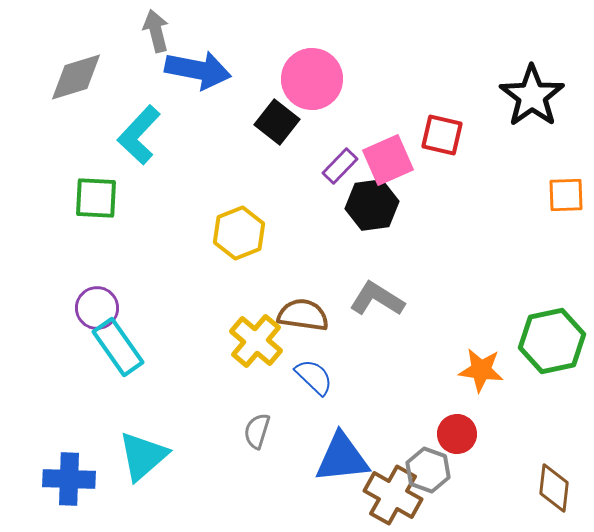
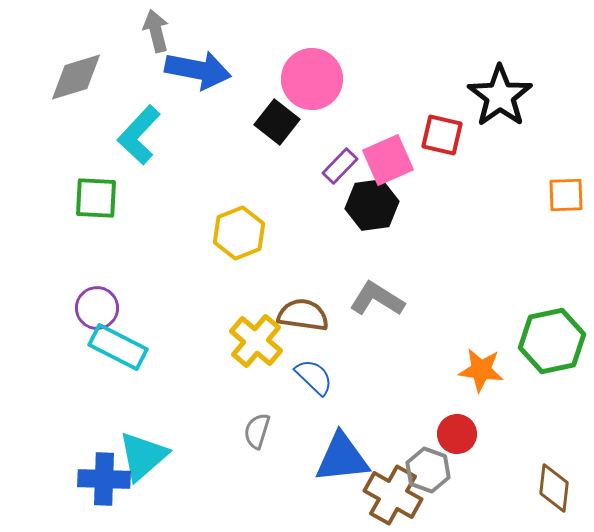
black star: moved 32 px left
cyan rectangle: rotated 28 degrees counterclockwise
blue cross: moved 35 px right
